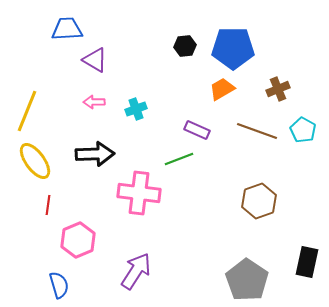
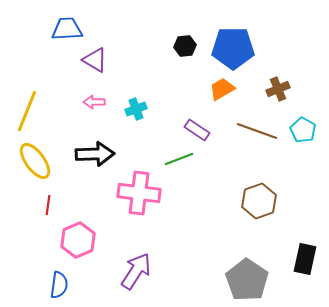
purple rectangle: rotated 10 degrees clockwise
black rectangle: moved 2 px left, 3 px up
blue semicircle: rotated 24 degrees clockwise
